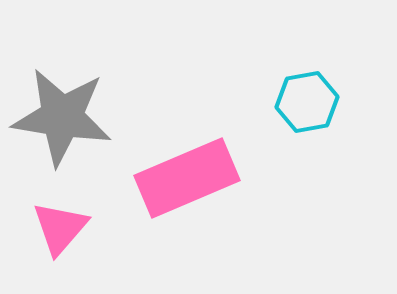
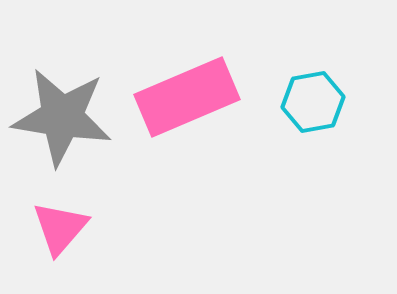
cyan hexagon: moved 6 px right
pink rectangle: moved 81 px up
